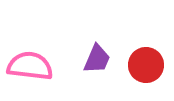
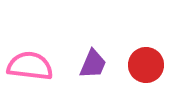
purple trapezoid: moved 4 px left, 5 px down
